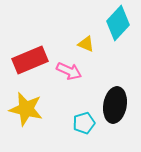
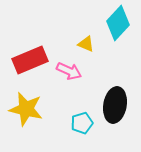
cyan pentagon: moved 2 px left
